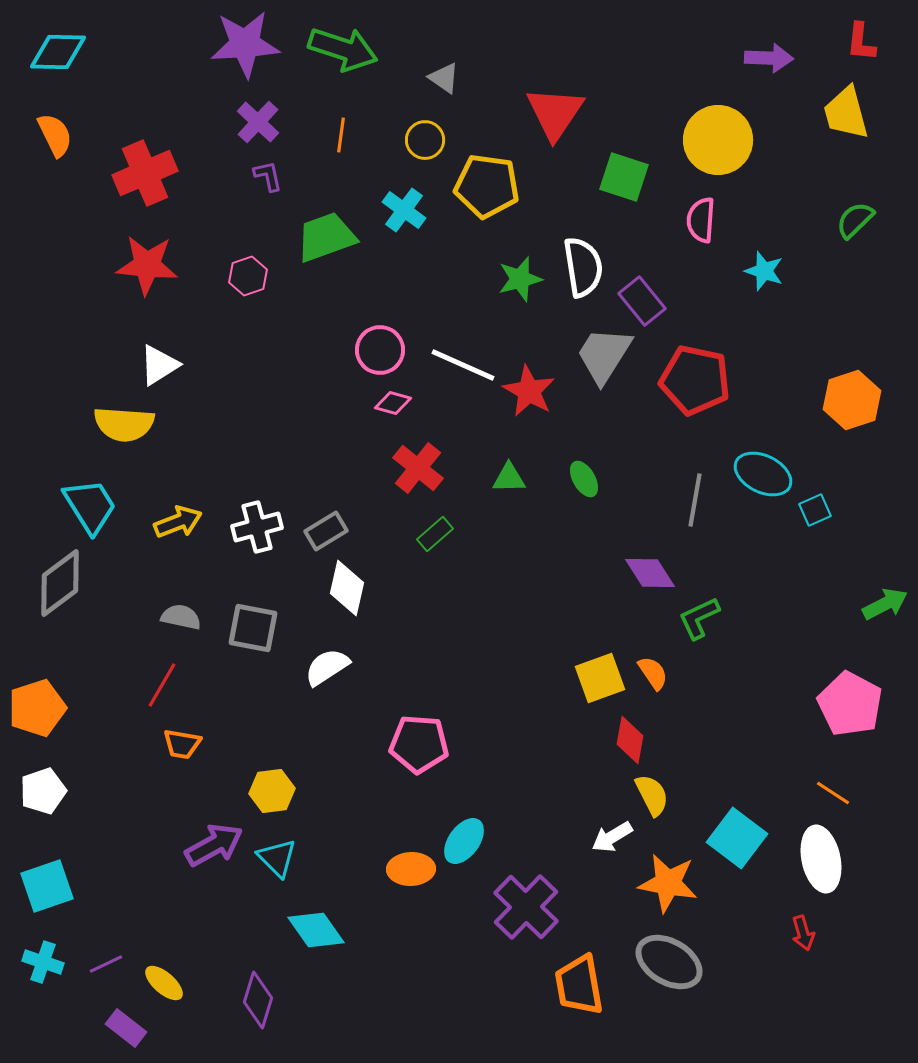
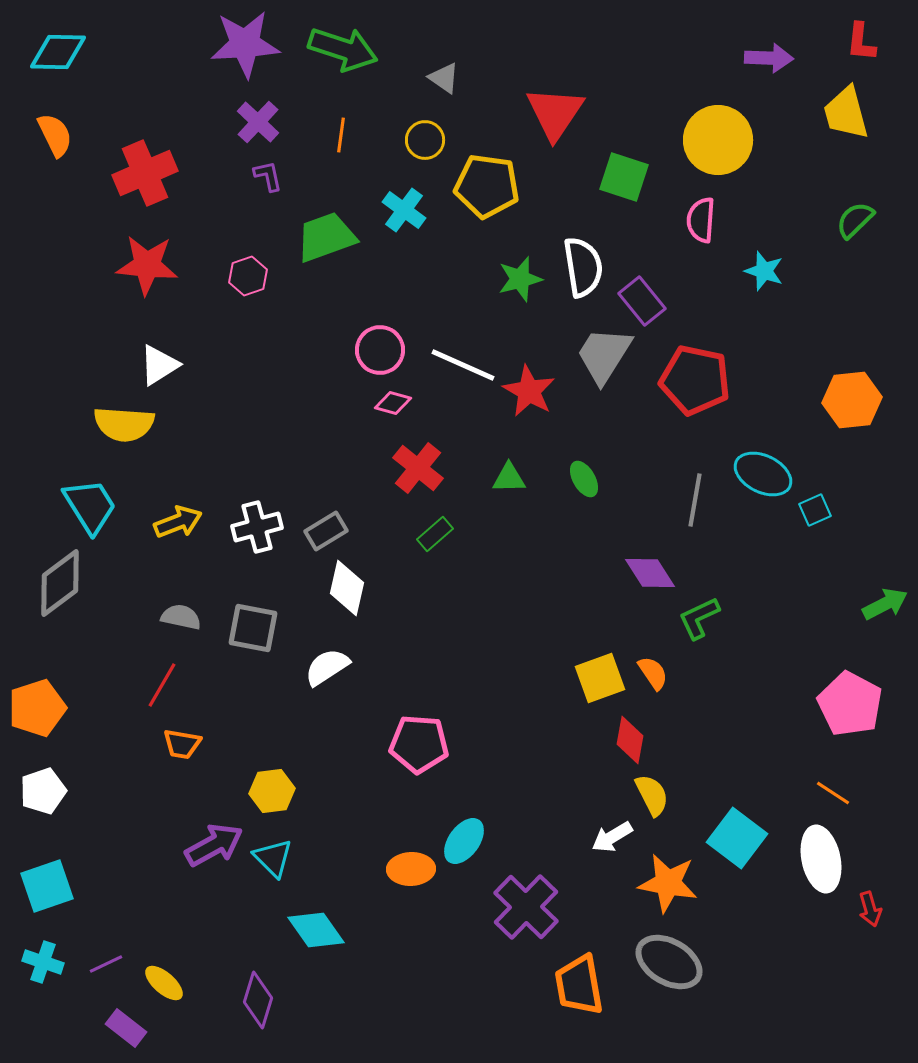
orange hexagon at (852, 400): rotated 12 degrees clockwise
cyan triangle at (277, 858): moved 4 px left
red arrow at (803, 933): moved 67 px right, 24 px up
